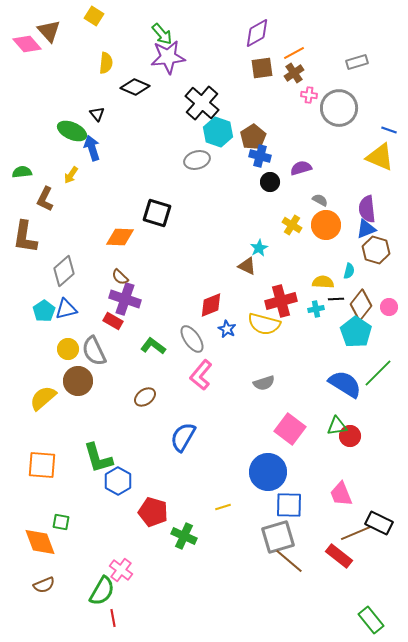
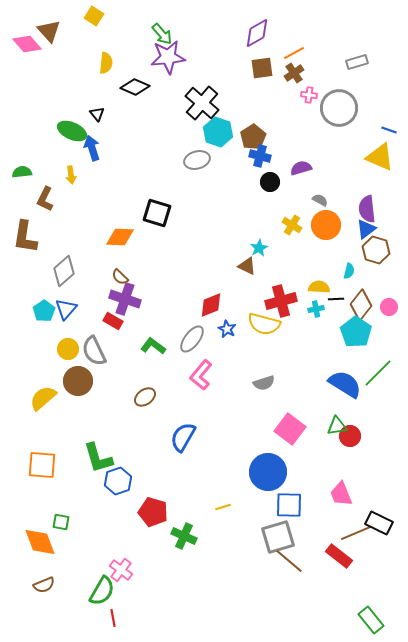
yellow arrow at (71, 175): rotated 42 degrees counterclockwise
blue triangle at (366, 229): rotated 15 degrees counterclockwise
yellow semicircle at (323, 282): moved 4 px left, 5 px down
blue triangle at (66, 309): rotated 35 degrees counterclockwise
gray ellipse at (192, 339): rotated 72 degrees clockwise
blue hexagon at (118, 481): rotated 12 degrees clockwise
